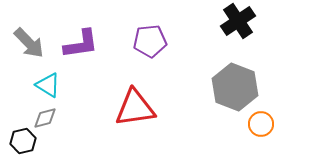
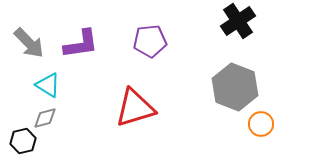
red triangle: rotated 9 degrees counterclockwise
